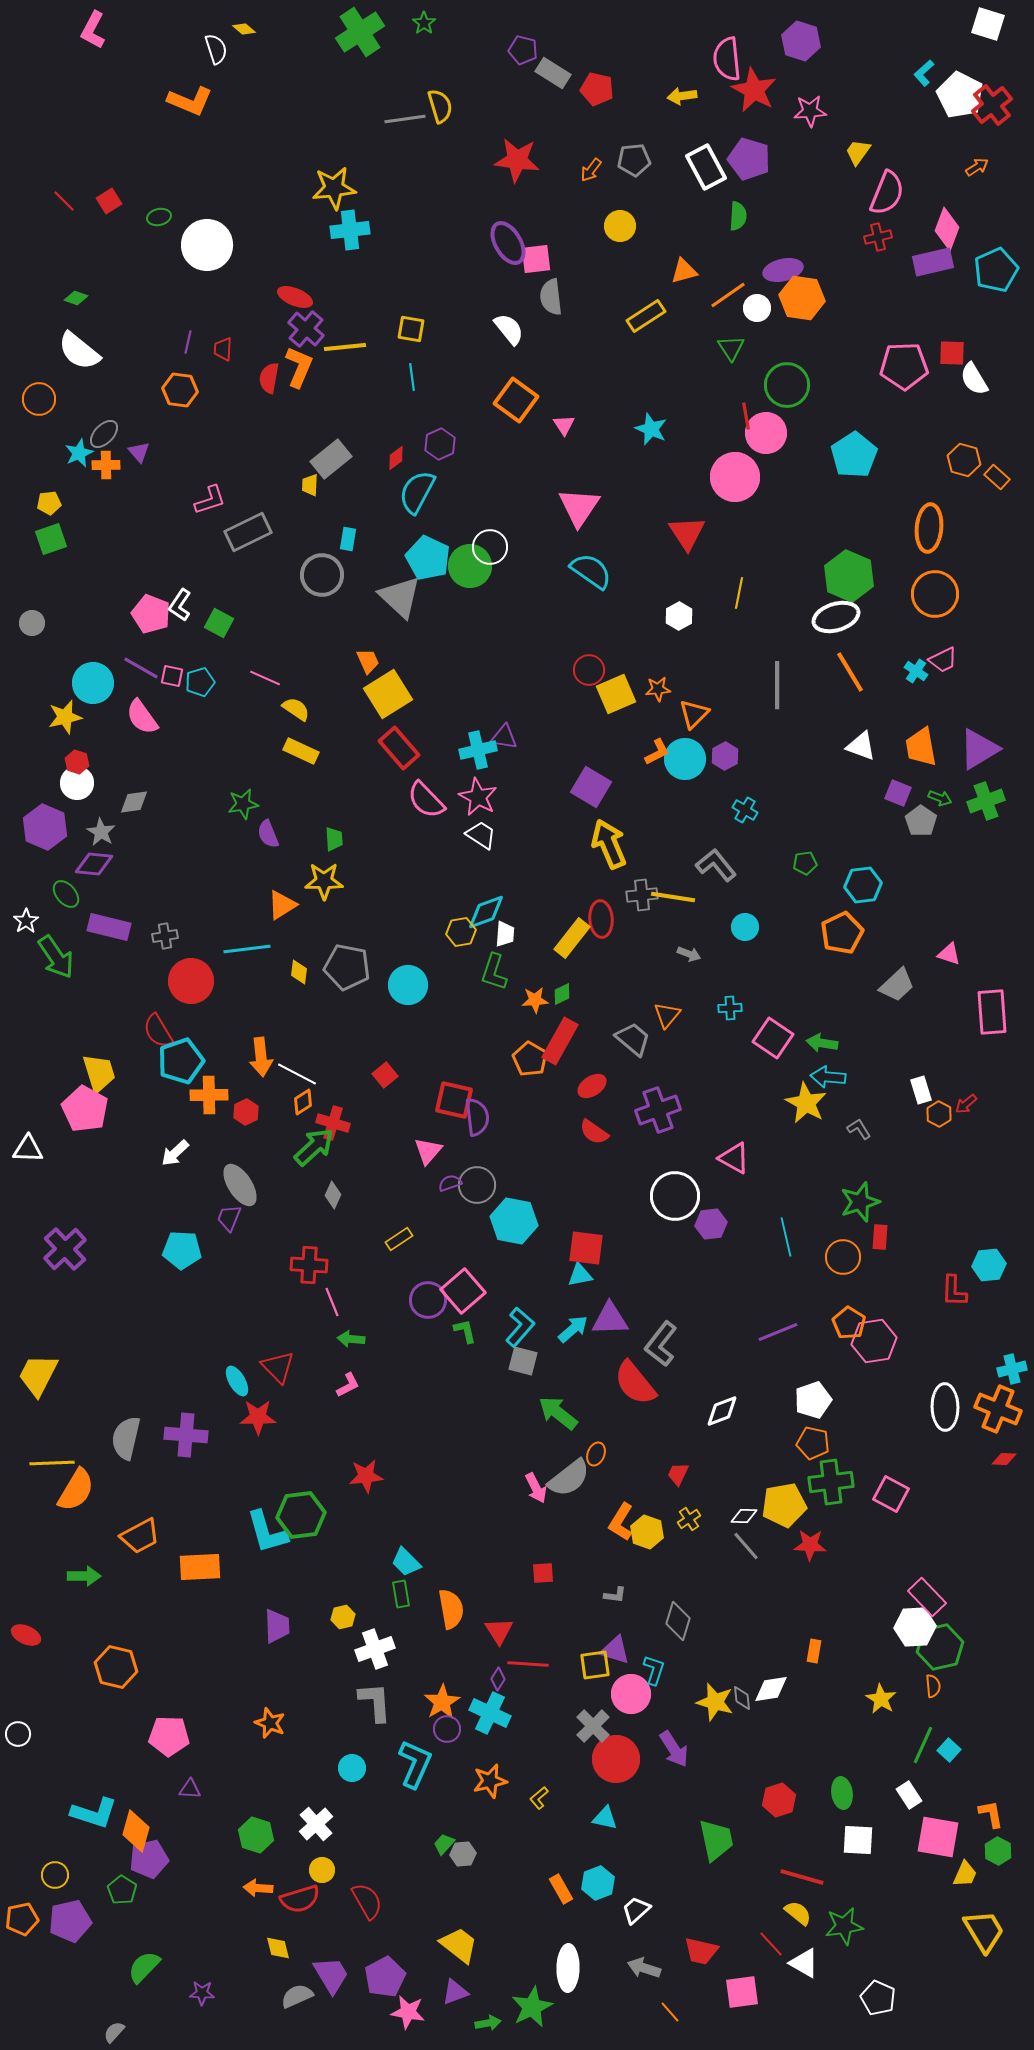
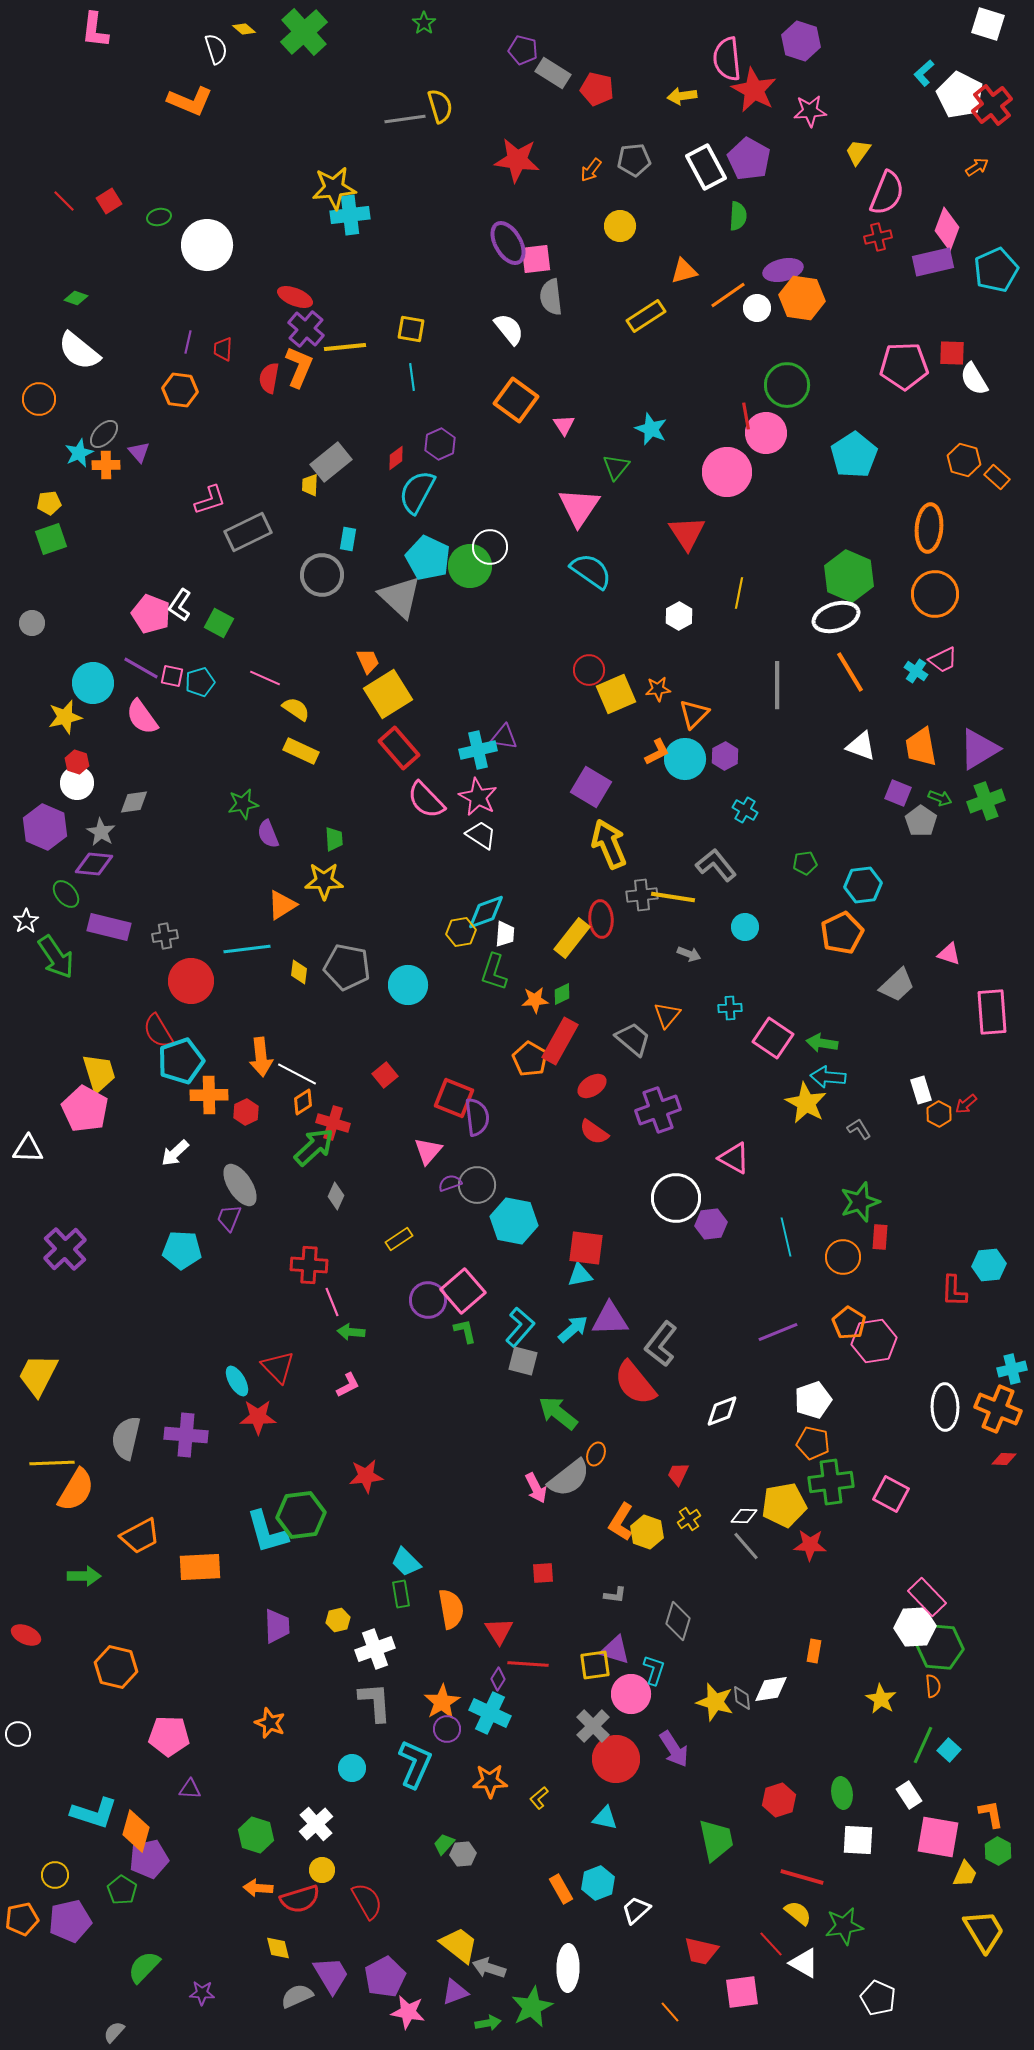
pink L-shape at (93, 30): moved 2 px right; rotated 21 degrees counterclockwise
green cross at (360, 32): moved 56 px left; rotated 9 degrees counterclockwise
purple pentagon at (749, 159): rotated 12 degrees clockwise
cyan cross at (350, 230): moved 15 px up
green triangle at (731, 348): moved 115 px left, 119 px down; rotated 12 degrees clockwise
gray rectangle at (331, 459): moved 3 px down
pink circle at (735, 477): moved 8 px left, 5 px up
red square at (454, 1100): moved 2 px up; rotated 9 degrees clockwise
gray diamond at (333, 1195): moved 3 px right, 1 px down
white circle at (675, 1196): moved 1 px right, 2 px down
green arrow at (351, 1339): moved 7 px up
yellow hexagon at (343, 1617): moved 5 px left, 3 px down
green hexagon at (940, 1647): rotated 18 degrees clockwise
orange star at (490, 1781): rotated 12 degrees clockwise
gray arrow at (644, 1968): moved 155 px left
